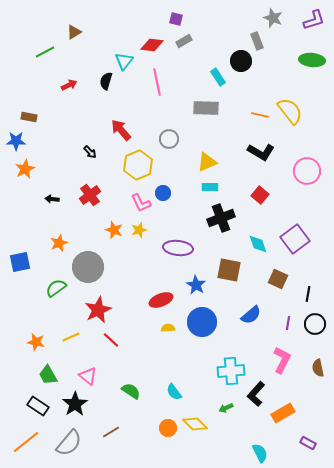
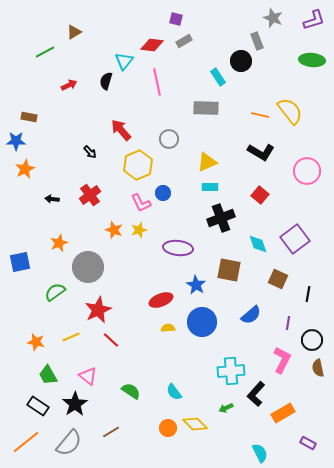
green semicircle at (56, 288): moved 1 px left, 4 px down
black circle at (315, 324): moved 3 px left, 16 px down
